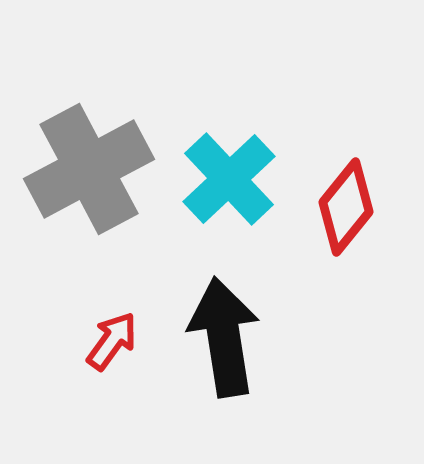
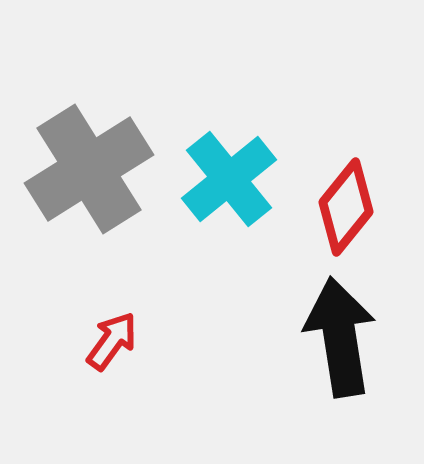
gray cross: rotated 4 degrees counterclockwise
cyan cross: rotated 4 degrees clockwise
black arrow: moved 116 px right
